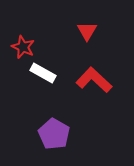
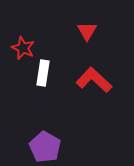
red star: moved 1 px down
white rectangle: rotated 70 degrees clockwise
purple pentagon: moved 9 px left, 13 px down
